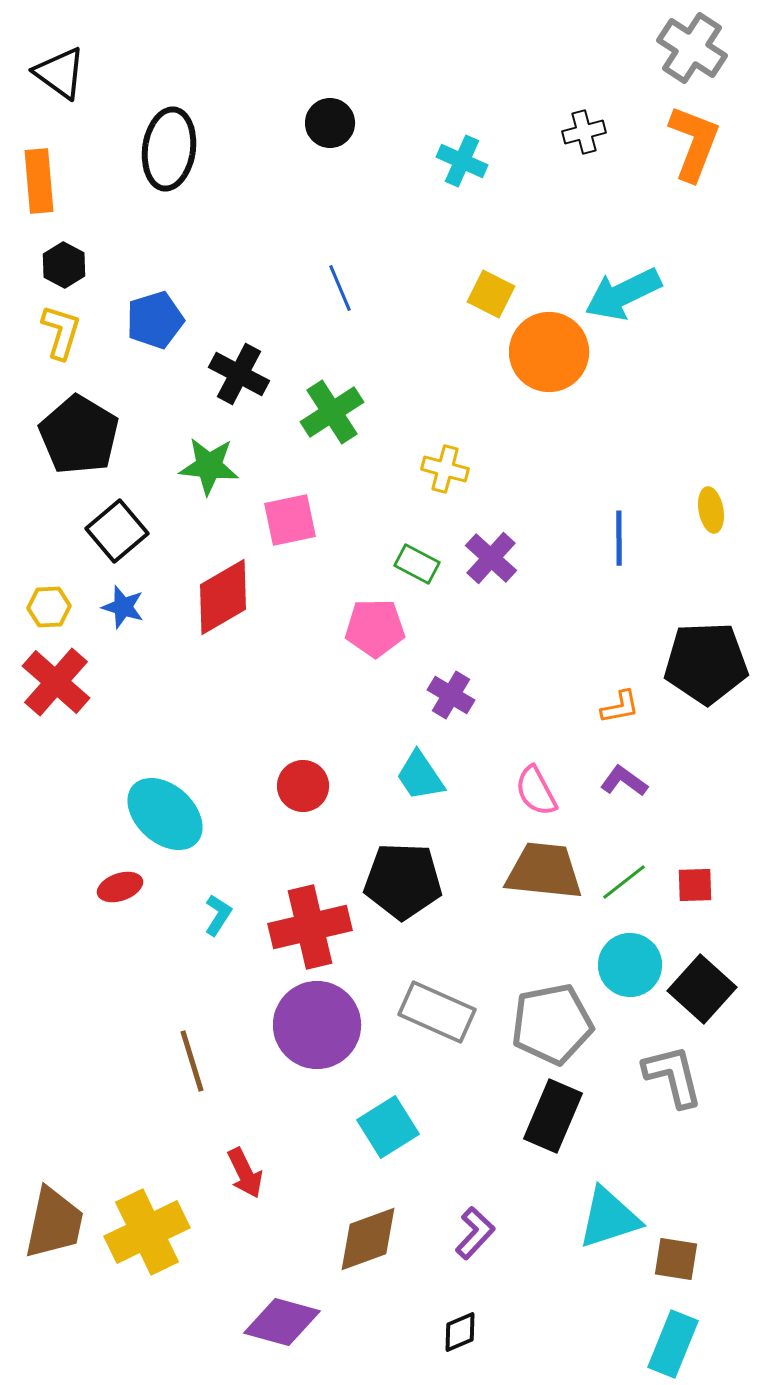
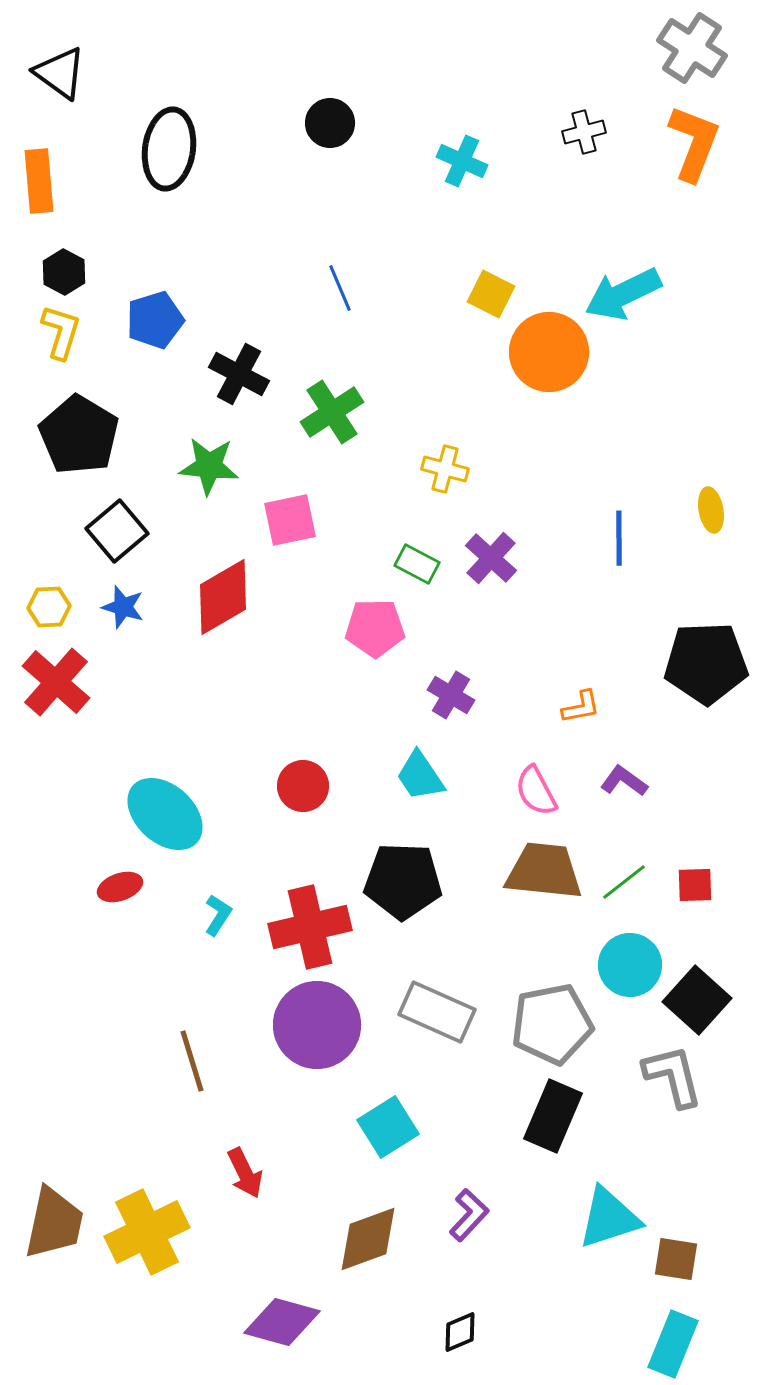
black hexagon at (64, 265): moved 7 px down
orange L-shape at (620, 707): moved 39 px left
black square at (702, 989): moved 5 px left, 11 px down
purple L-shape at (475, 1233): moved 6 px left, 18 px up
